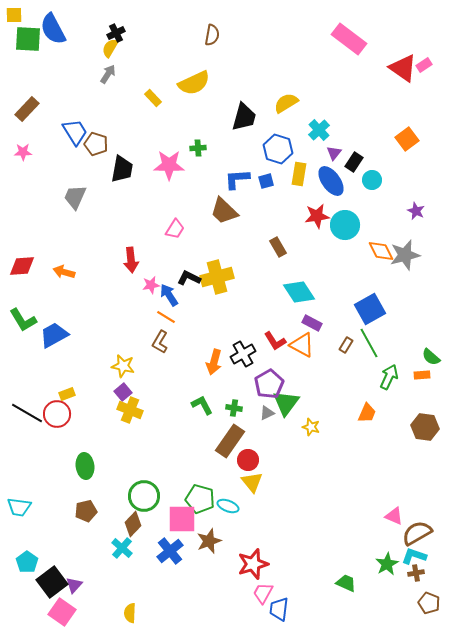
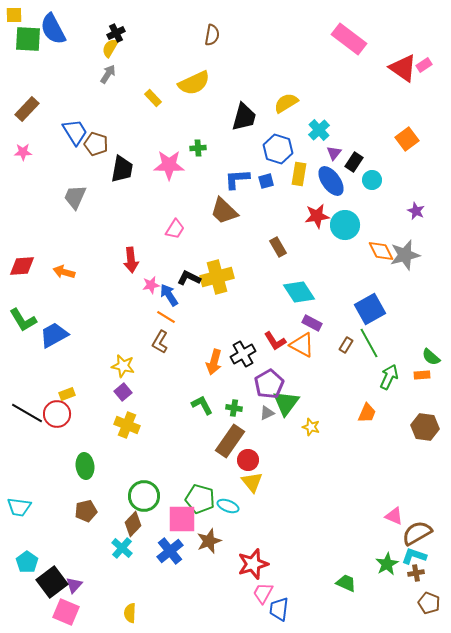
yellow cross at (130, 410): moved 3 px left, 15 px down
pink square at (62, 612): moved 4 px right; rotated 12 degrees counterclockwise
